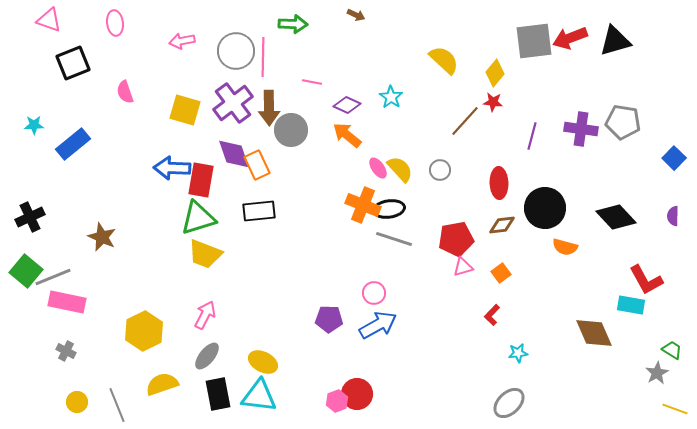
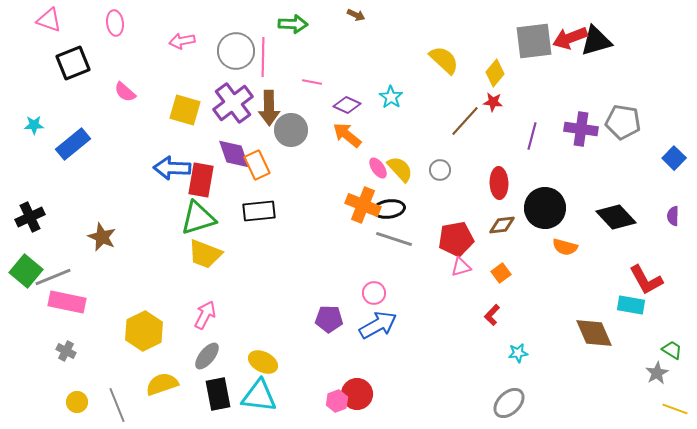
black triangle at (615, 41): moved 19 px left
pink semicircle at (125, 92): rotated 30 degrees counterclockwise
pink triangle at (463, 267): moved 2 px left
